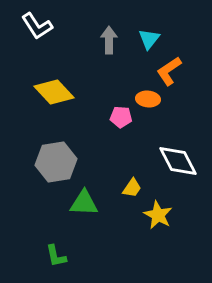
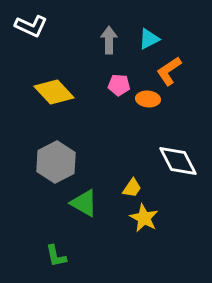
white L-shape: moved 6 px left; rotated 32 degrees counterclockwise
cyan triangle: rotated 25 degrees clockwise
pink pentagon: moved 2 px left, 32 px up
gray hexagon: rotated 18 degrees counterclockwise
green triangle: rotated 28 degrees clockwise
yellow star: moved 14 px left, 3 px down
